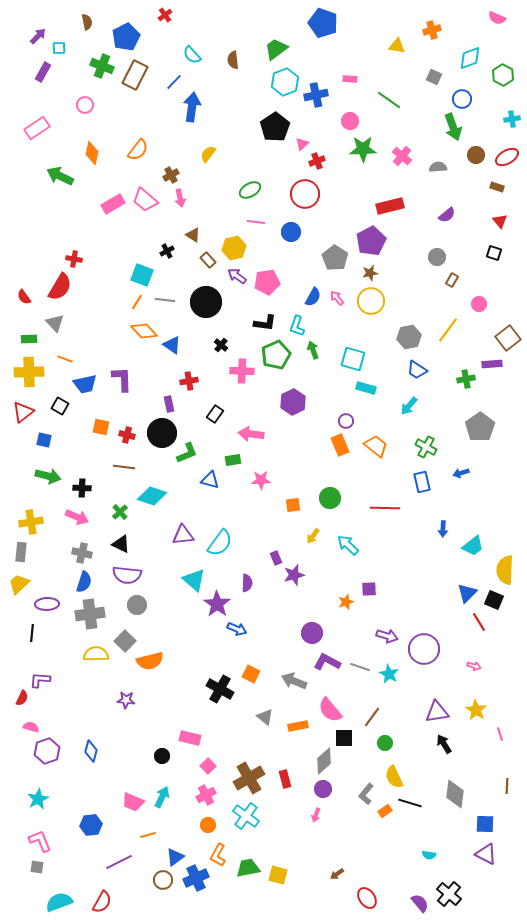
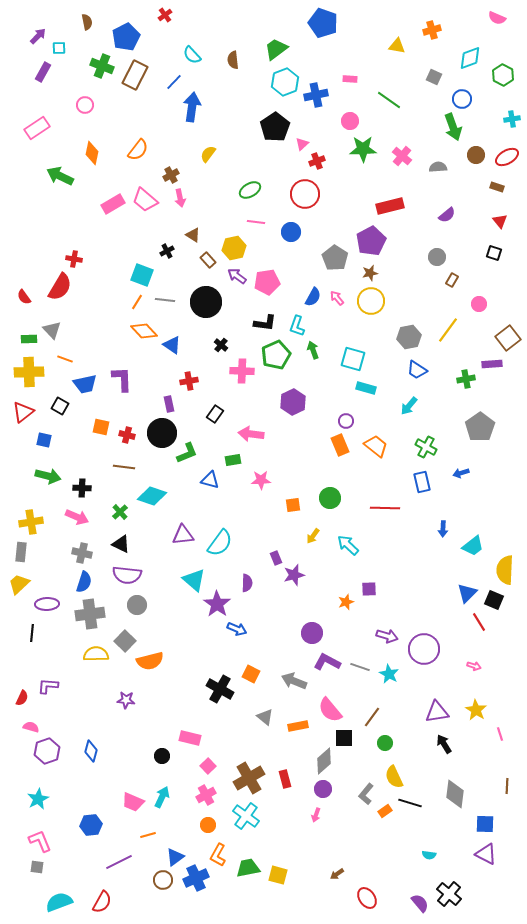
gray triangle at (55, 323): moved 3 px left, 7 px down
purple L-shape at (40, 680): moved 8 px right, 6 px down
